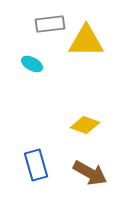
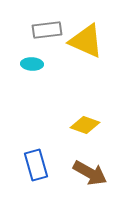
gray rectangle: moved 3 px left, 6 px down
yellow triangle: rotated 24 degrees clockwise
cyan ellipse: rotated 25 degrees counterclockwise
